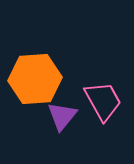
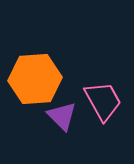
purple triangle: rotated 24 degrees counterclockwise
